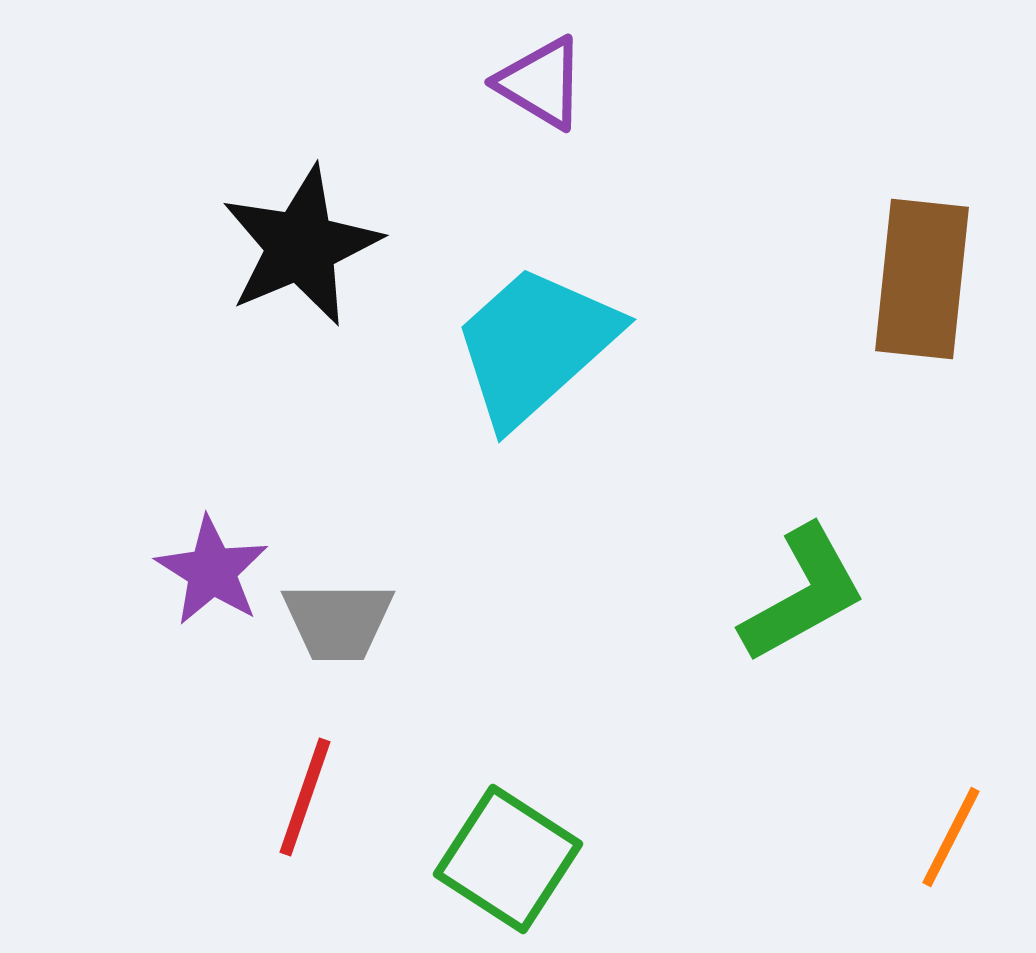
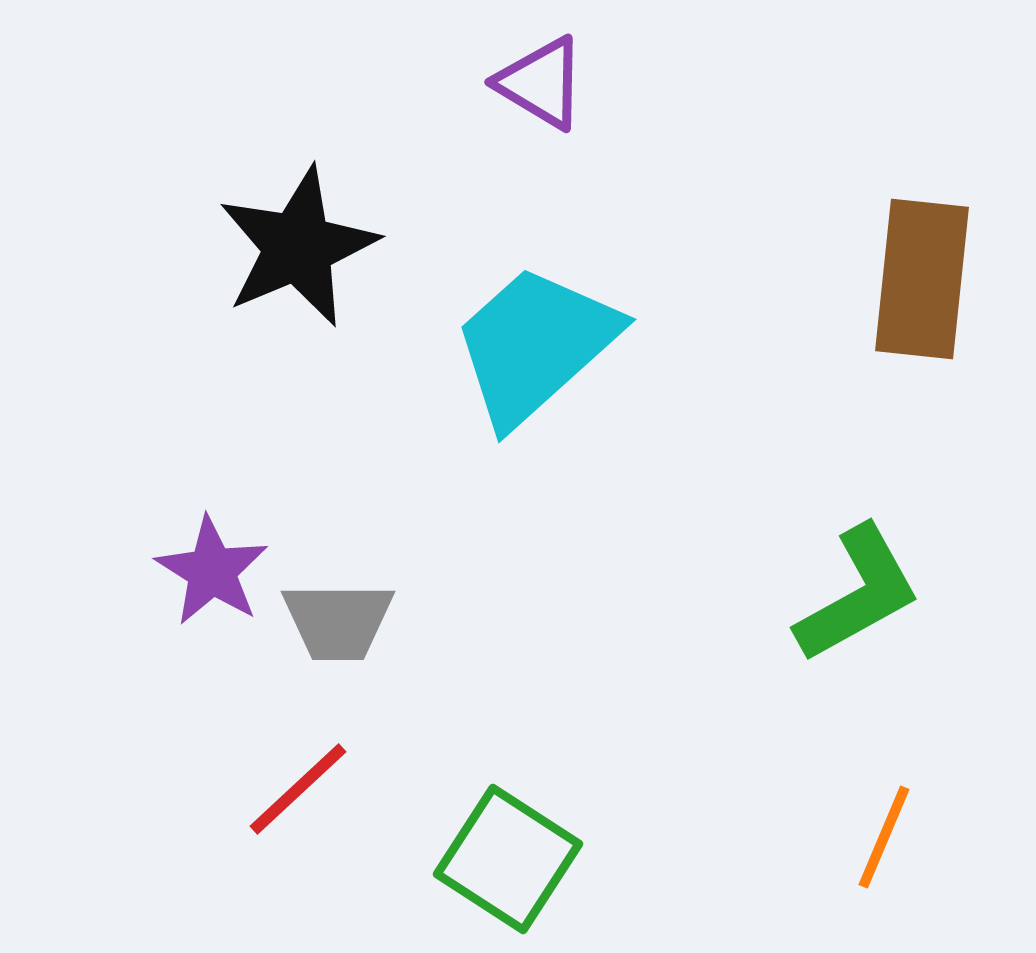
black star: moved 3 px left, 1 px down
green L-shape: moved 55 px right
red line: moved 7 px left, 8 px up; rotated 28 degrees clockwise
orange line: moved 67 px left; rotated 4 degrees counterclockwise
